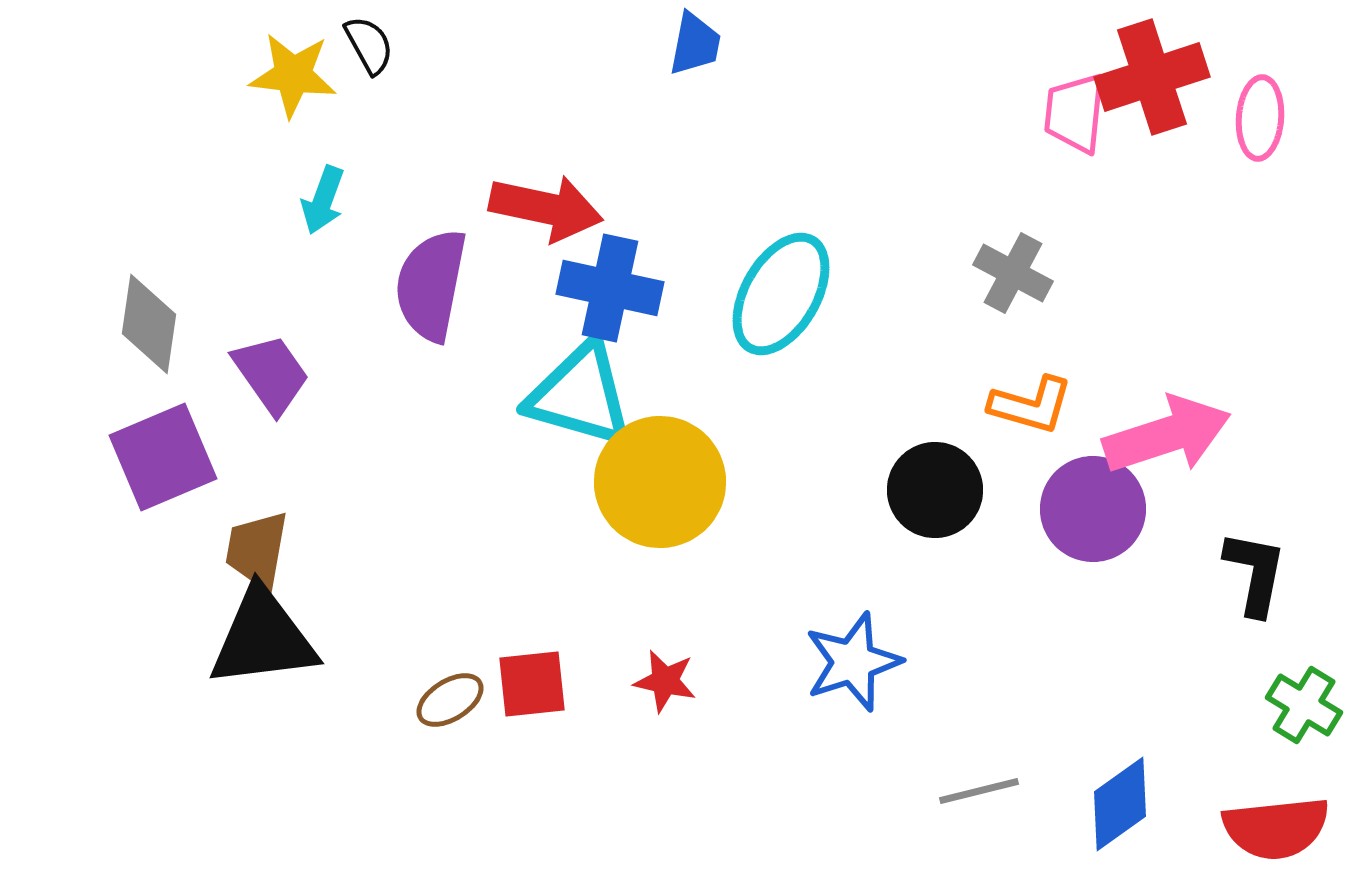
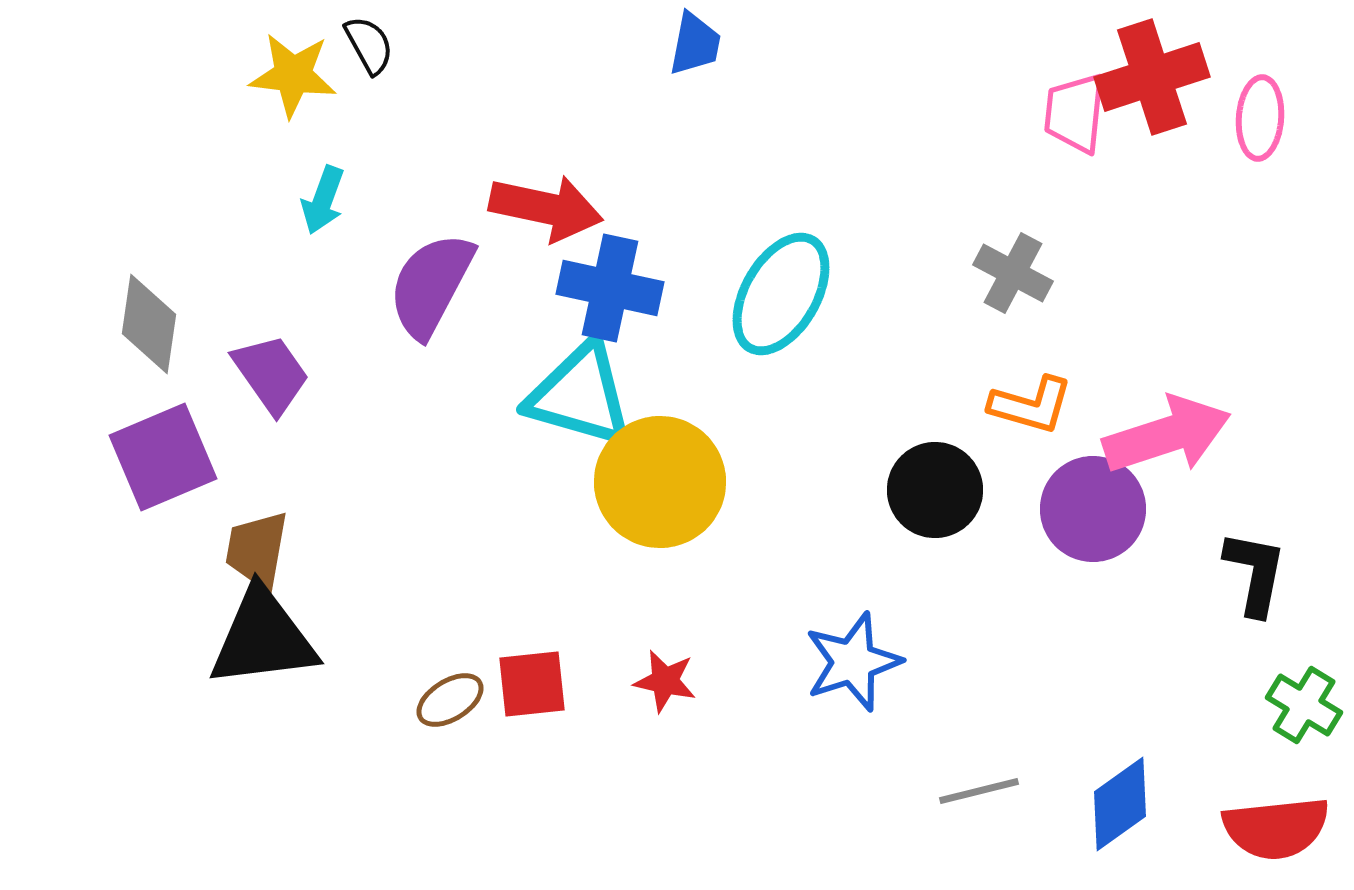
purple semicircle: rotated 17 degrees clockwise
